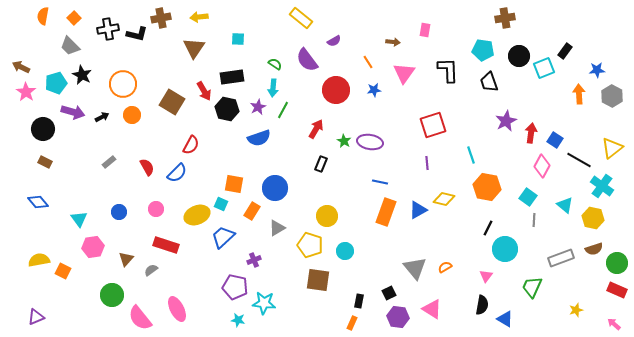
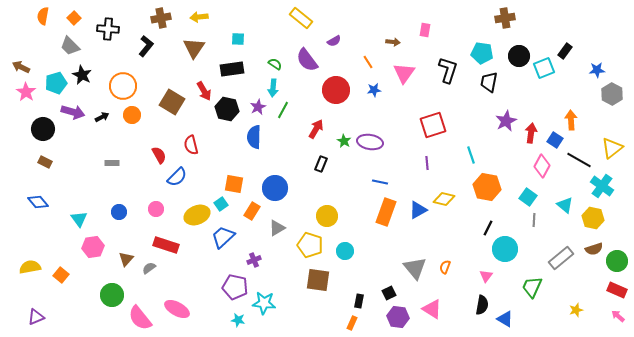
black cross at (108, 29): rotated 15 degrees clockwise
black L-shape at (137, 34): moved 9 px right, 12 px down; rotated 65 degrees counterclockwise
cyan pentagon at (483, 50): moved 1 px left, 3 px down
black L-shape at (448, 70): rotated 20 degrees clockwise
black rectangle at (232, 77): moved 8 px up
black trapezoid at (489, 82): rotated 30 degrees clockwise
orange circle at (123, 84): moved 2 px down
orange arrow at (579, 94): moved 8 px left, 26 px down
gray hexagon at (612, 96): moved 2 px up
blue semicircle at (259, 138): moved 5 px left, 1 px up; rotated 110 degrees clockwise
red semicircle at (191, 145): rotated 138 degrees clockwise
gray rectangle at (109, 162): moved 3 px right, 1 px down; rotated 40 degrees clockwise
red semicircle at (147, 167): moved 12 px right, 12 px up
blue semicircle at (177, 173): moved 4 px down
cyan square at (221, 204): rotated 32 degrees clockwise
gray rectangle at (561, 258): rotated 20 degrees counterclockwise
yellow semicircle at (39, 260): moved 9 px left, 7 px down
green circle at (617, 263): moved 2 px up
orange semicircle at (445, 267): rotated 40 degrees counterclockwise
gray semicircle at (151, 270): moved 2 px left, 2 px up
orange square at (63, 271): moved 2 px left, 4 px down; rotated 14 degrees clockwise
pink ellipse at (177, 309): rotated 35 degrees counterclockwise
pink arrow at (614, 324): moved 4 px right, 8 px up
